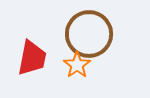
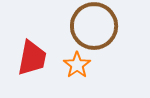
brown circle: moved 5 px right, 8 px up
